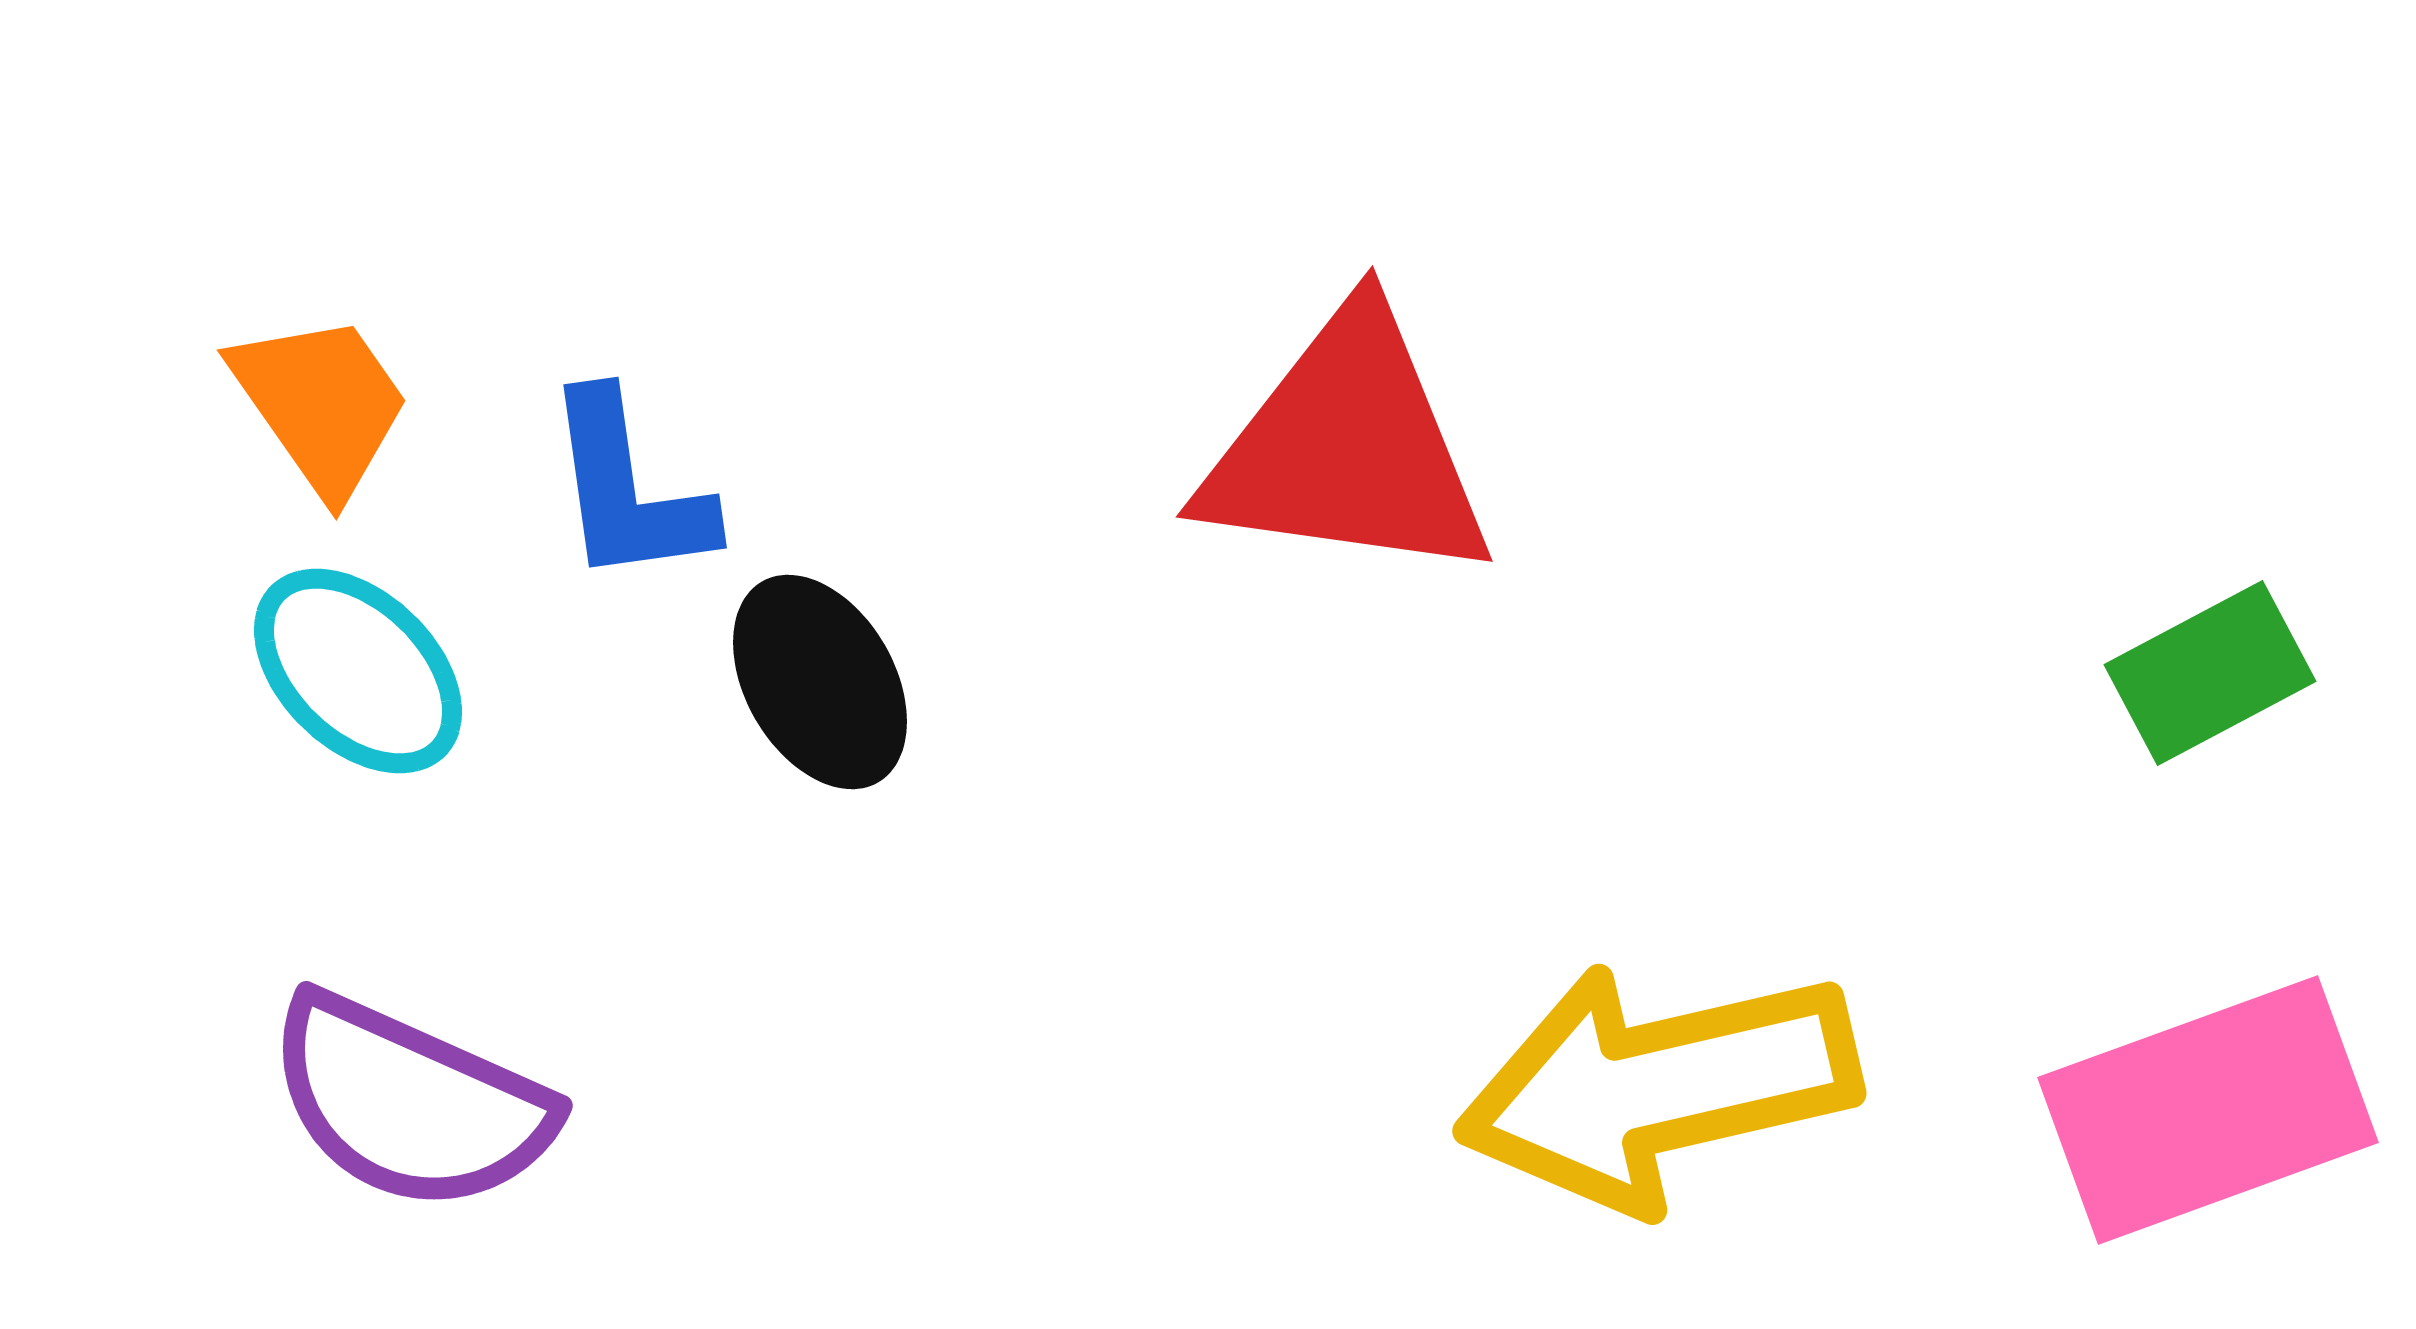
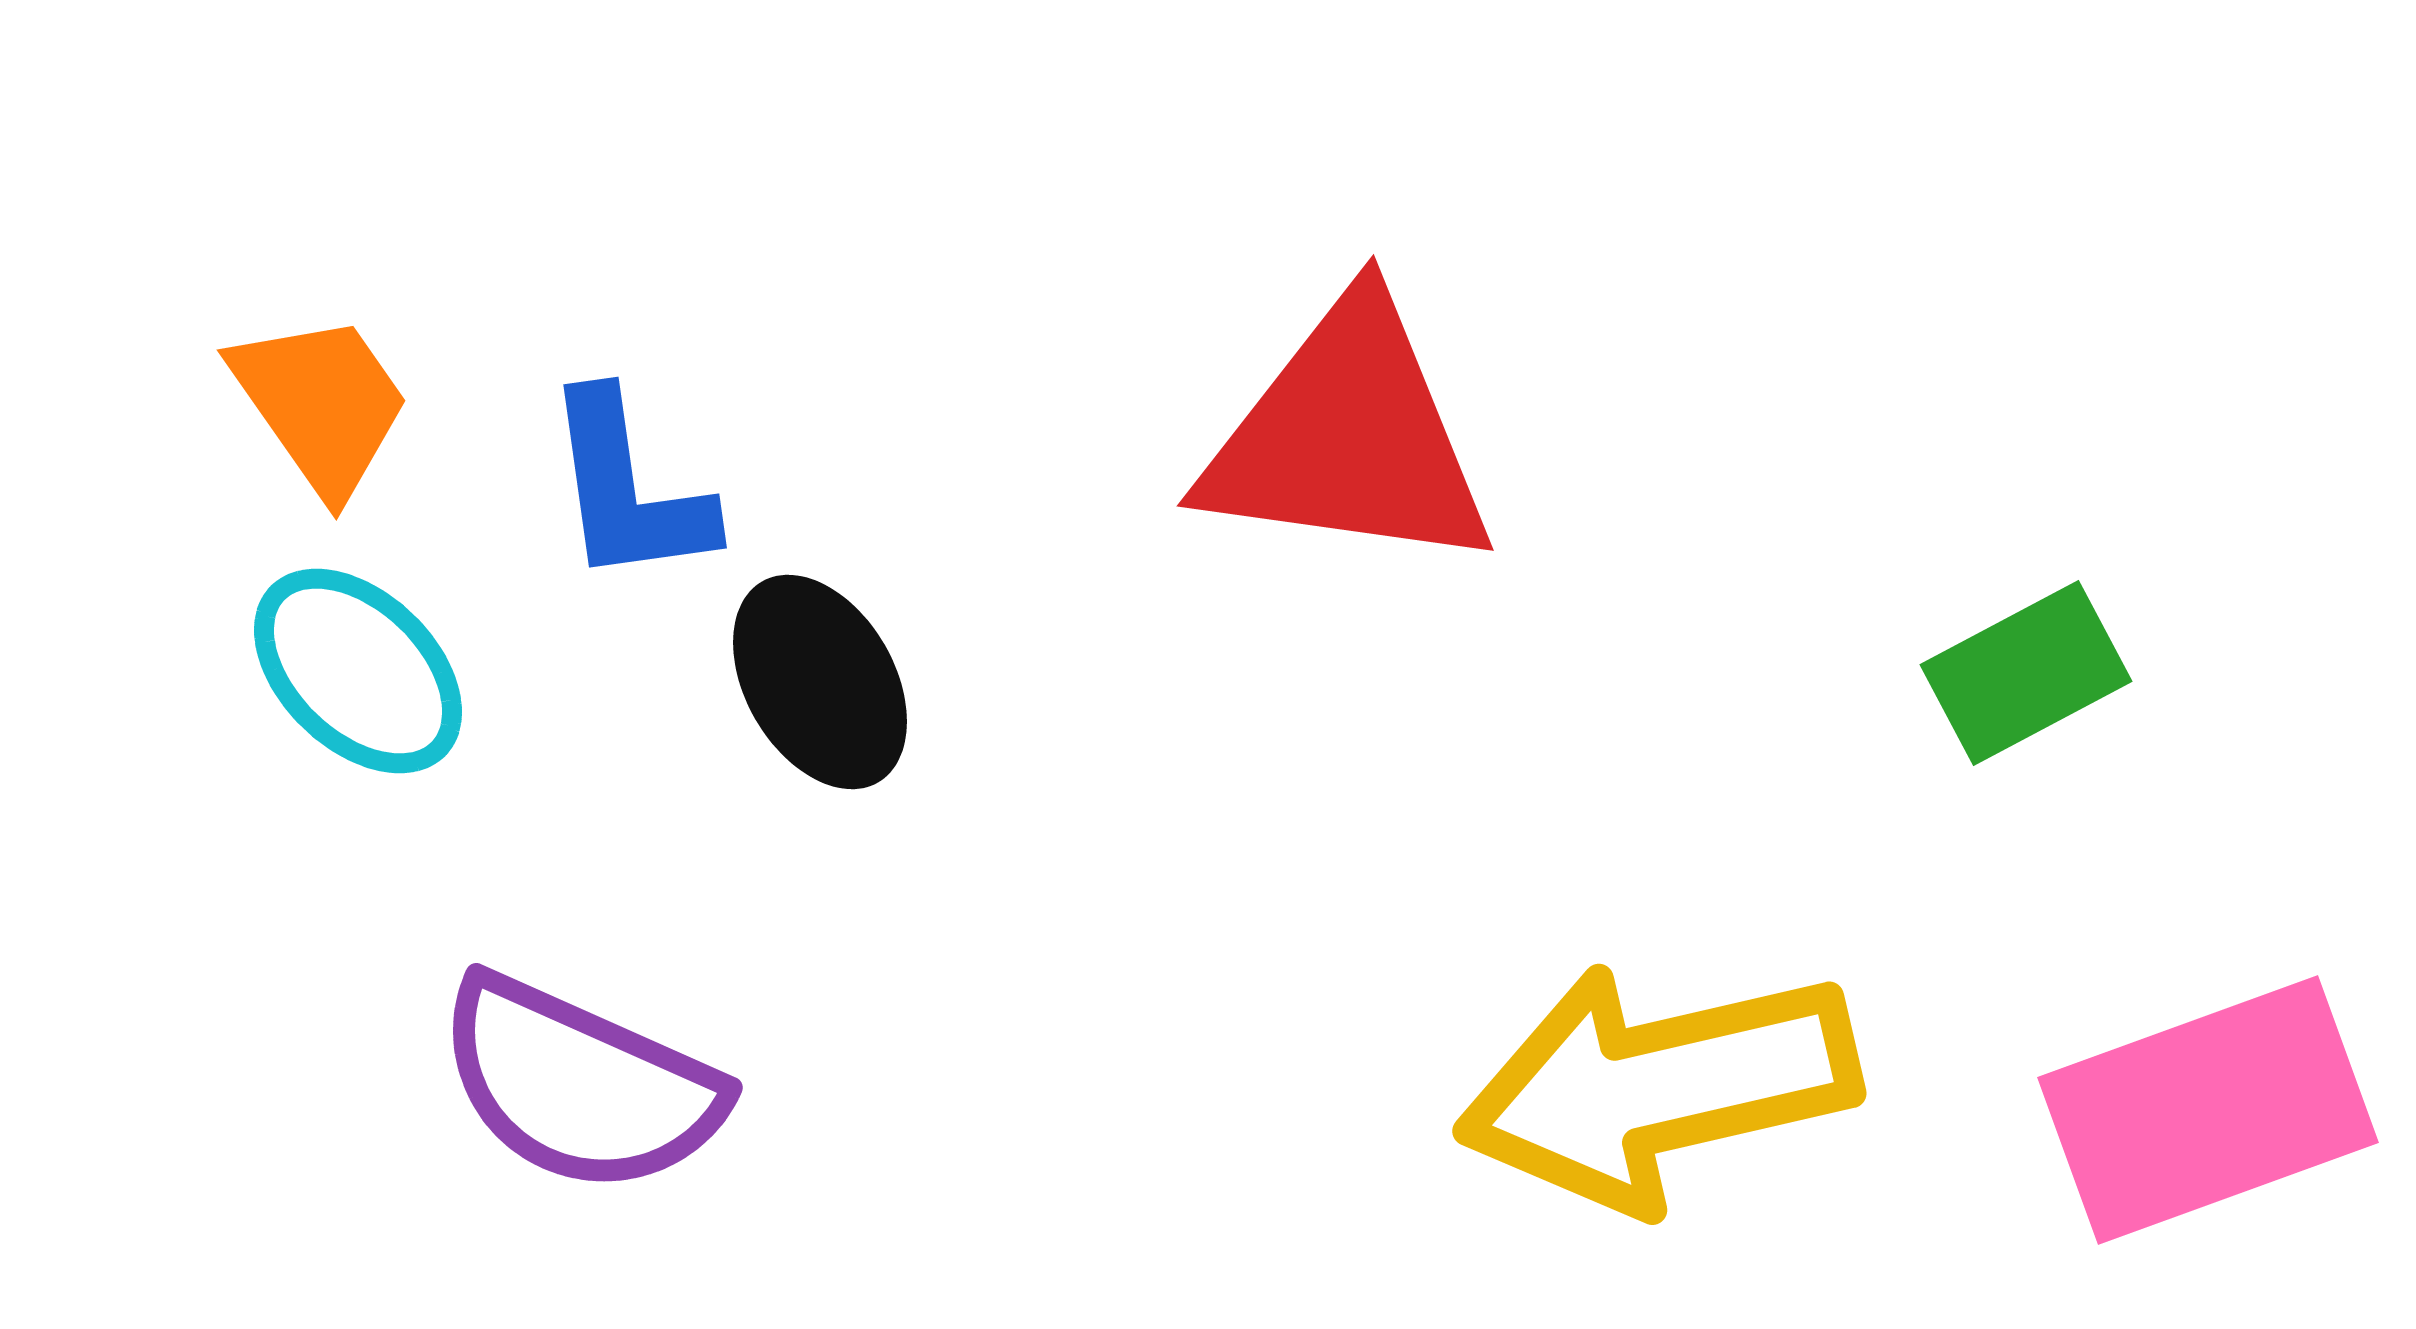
red triangle: moved 1 px right, 11 px up
green rectangle: moved 184 px left
purple semicircle: moved 170 px right, 18 px up
